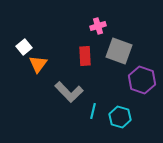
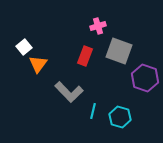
red rectangle: rotated 24 degrees clockwise
purple hexagon: moved 3 px right, 2 px up
